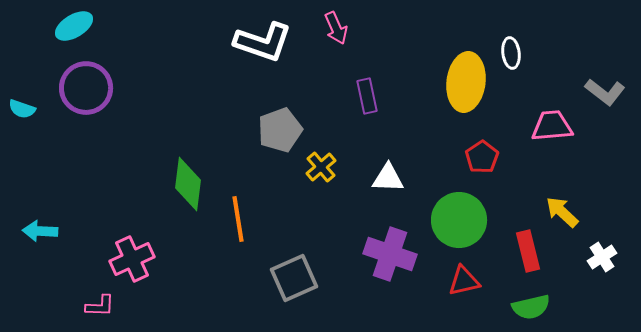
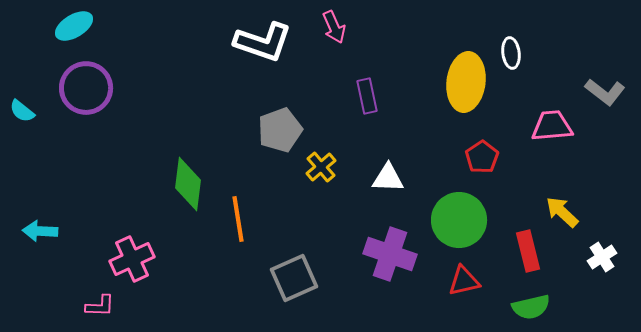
pink arrow: moved 2 px left, 1 px up
cyan semicircle: moved 2 px down; rotated 20 degrees clockwise
